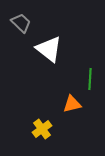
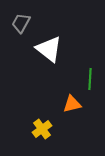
gray trapezoid: rotated 105 degrees counterclockwise
